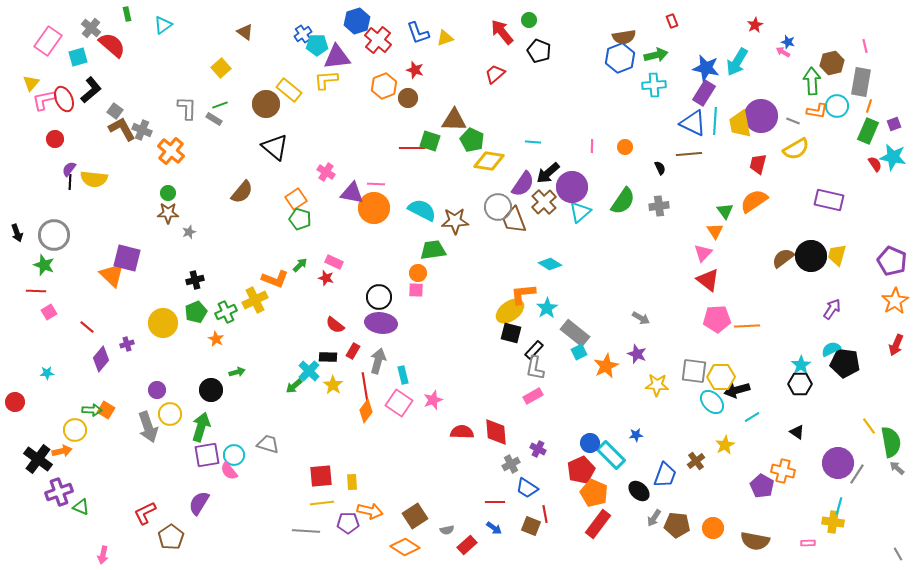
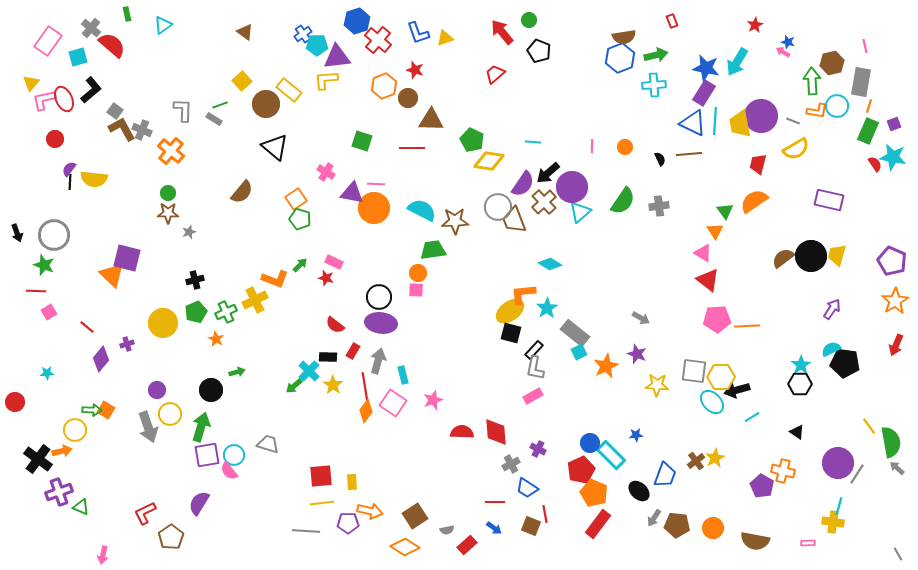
yellow square at (221, 68): moved 21 px right, 13 px down
gray L-shape at (187, 108): moved 4 px left, 2 px down
brown triangle at (454, 120): moved 23 px left
green square at (430, 141): moved 68 px left
black semicircle at (660, 168): moved 9 px up
pink triangle at (703, 253): rotated 42 degrees counterclockwise
pink square at (399, 403): moved 6 px left
yellow star at (725, 445): moved 10 px left, 13 px down
